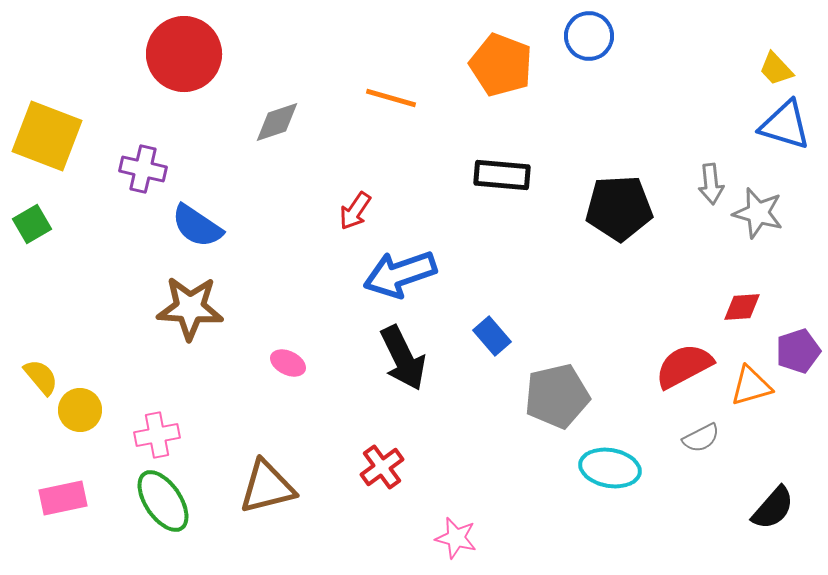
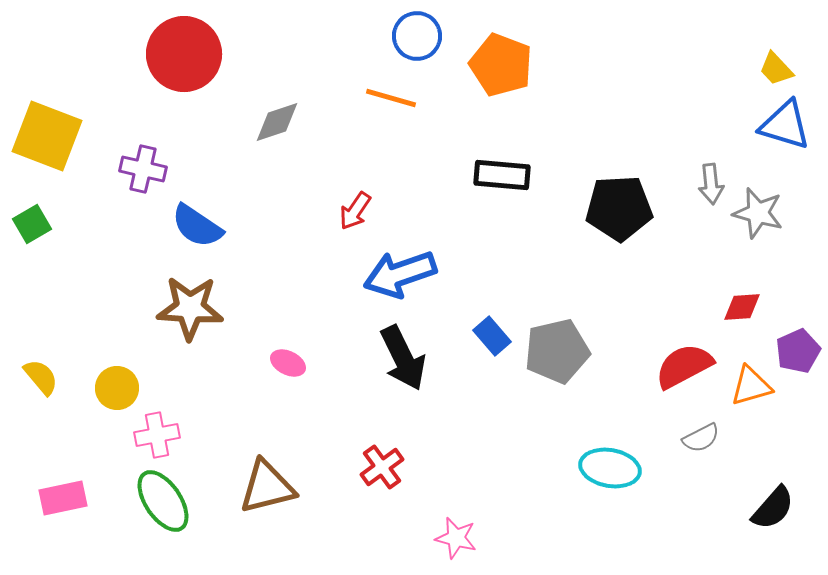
blue circle: moved 172 px left
purple pentagon: rotated 6 degrees counterclockwise
gray pentagon: moved 45 px up
yellow circle: moved 37 px right, 22 px up
